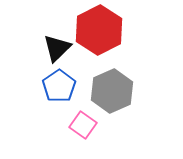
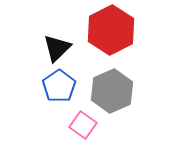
red hexagon: moved 12 px right
